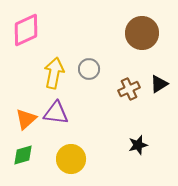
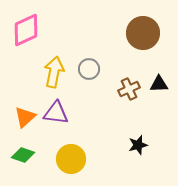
brown circle: moved 1 px right
yellow arrow: moved 1 px up
black triangle: rotated 30 degrees clockwise
orange triangle: moved 1 px left, 2 px up
green diamond: rotated 35 degrees clockwise
